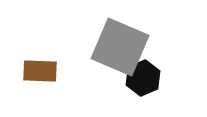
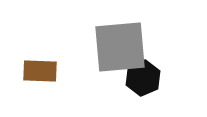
gray square: rotated 28 degrees counterclockwise
